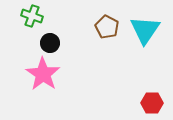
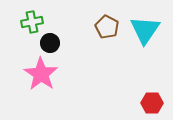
green cross: moved 6 px down; rotated 30 degrees counterclockwise
pink star: moved 2 px left
